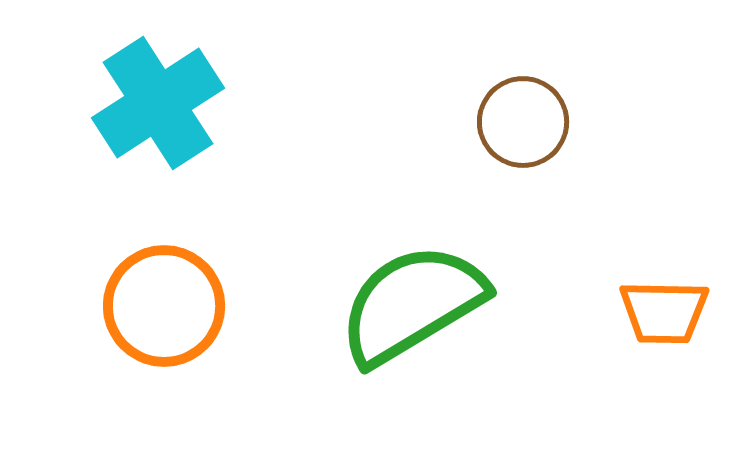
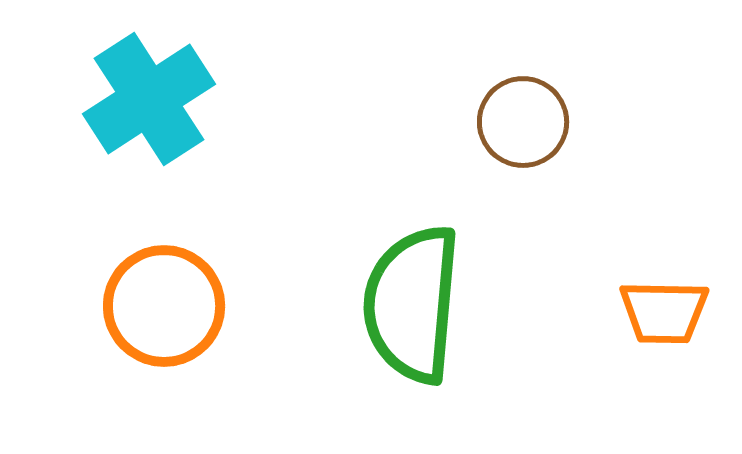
cyan cross: moved 9 px left, 4 px up
green semicircle: rotated 54 degrees counterclockwise
